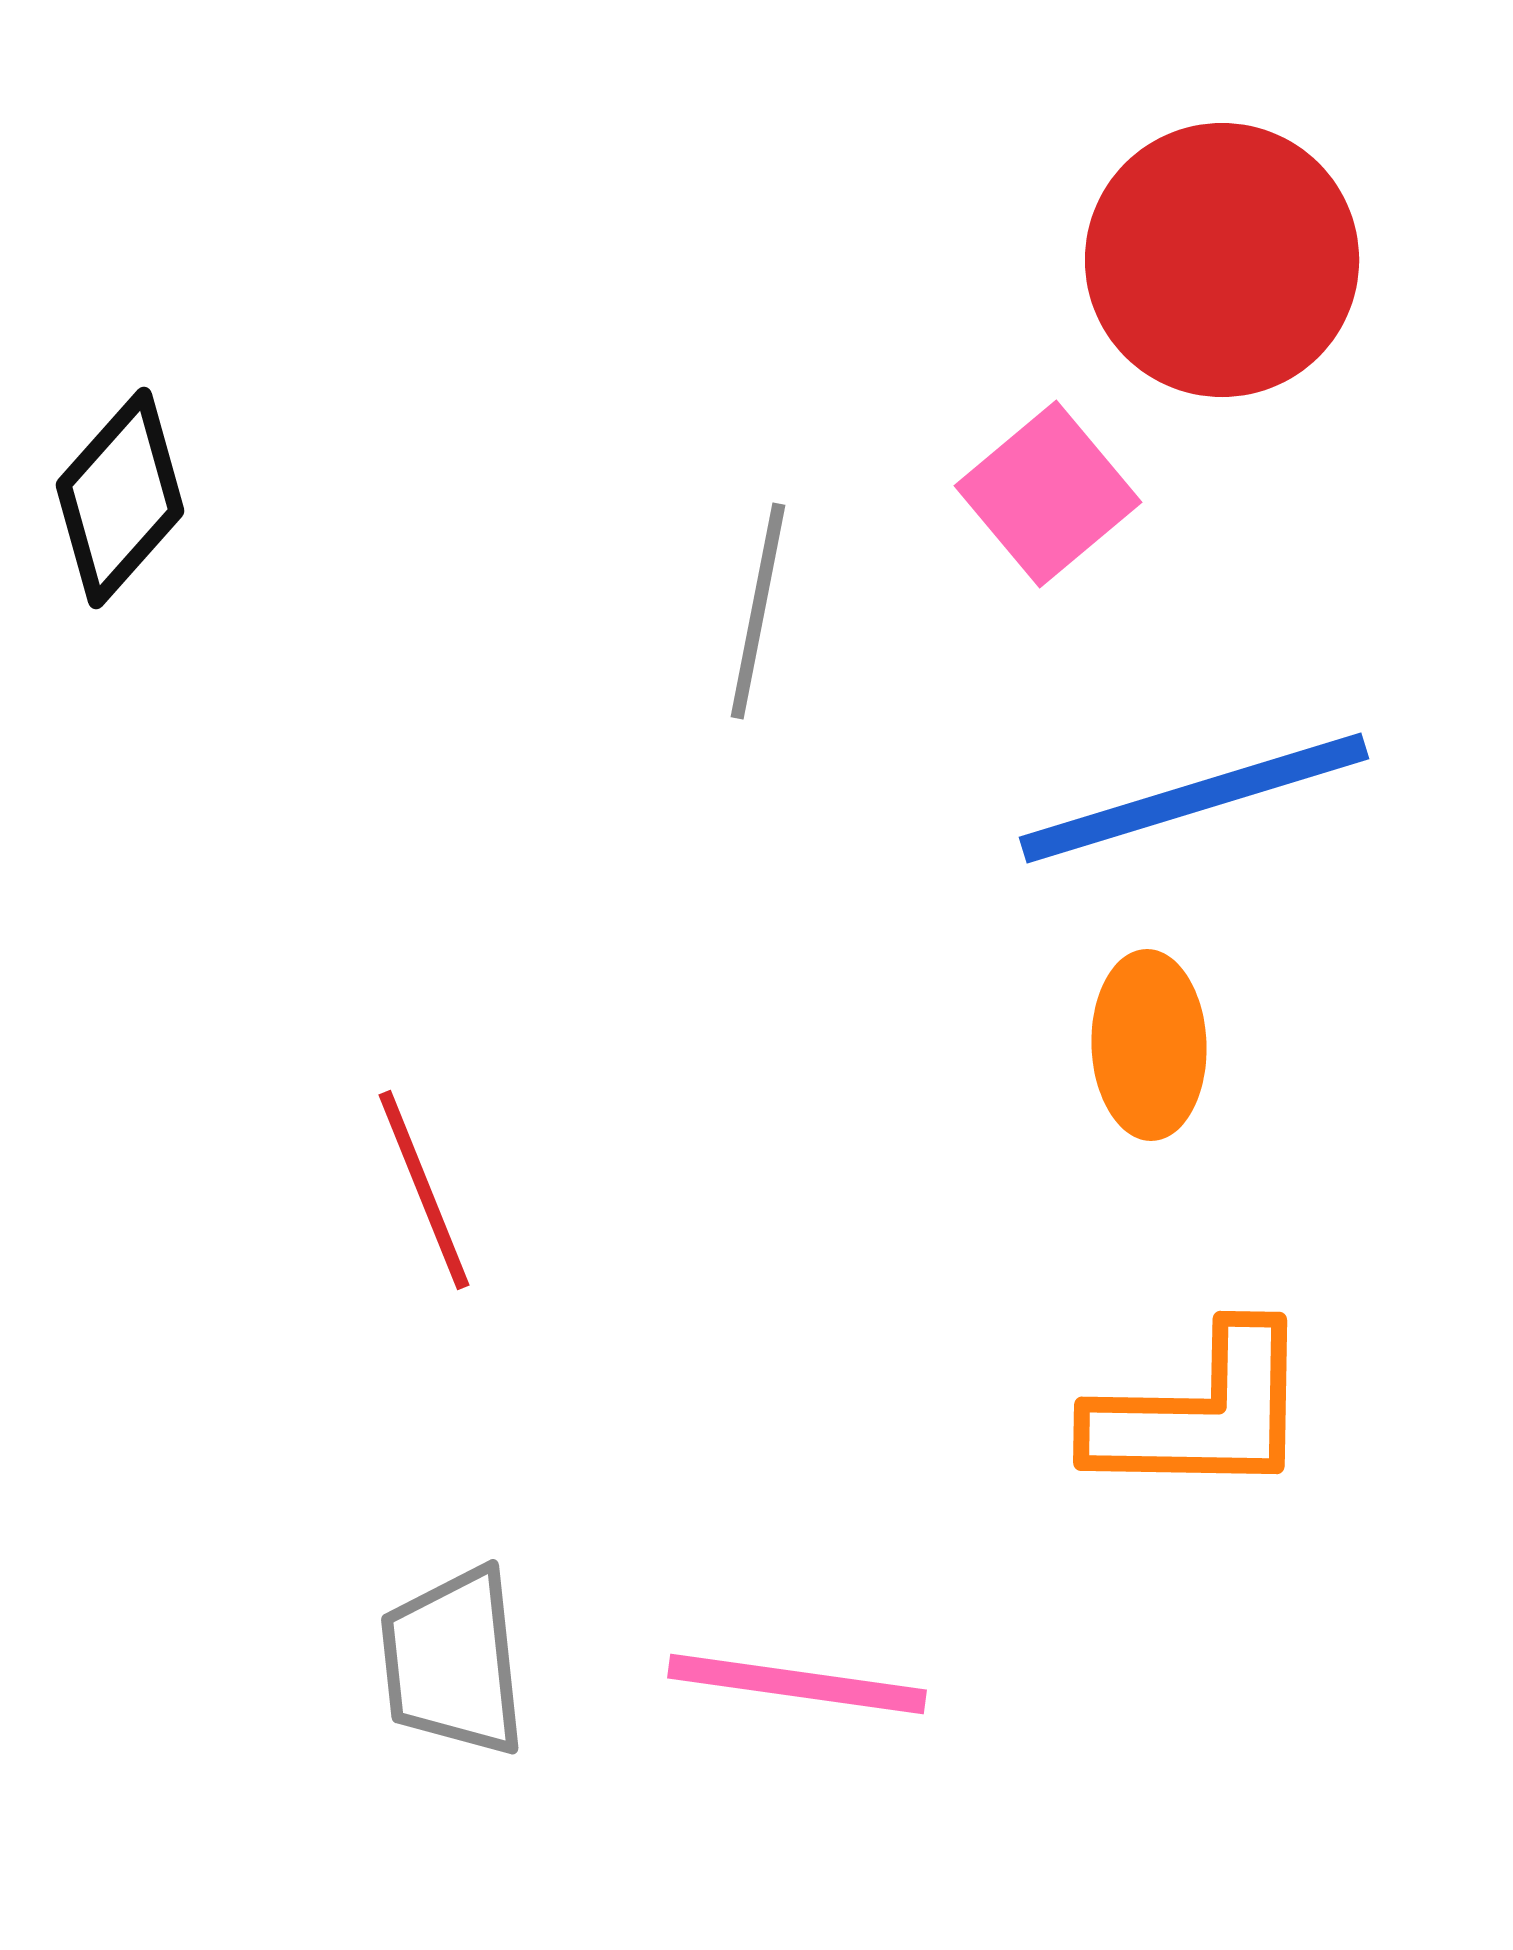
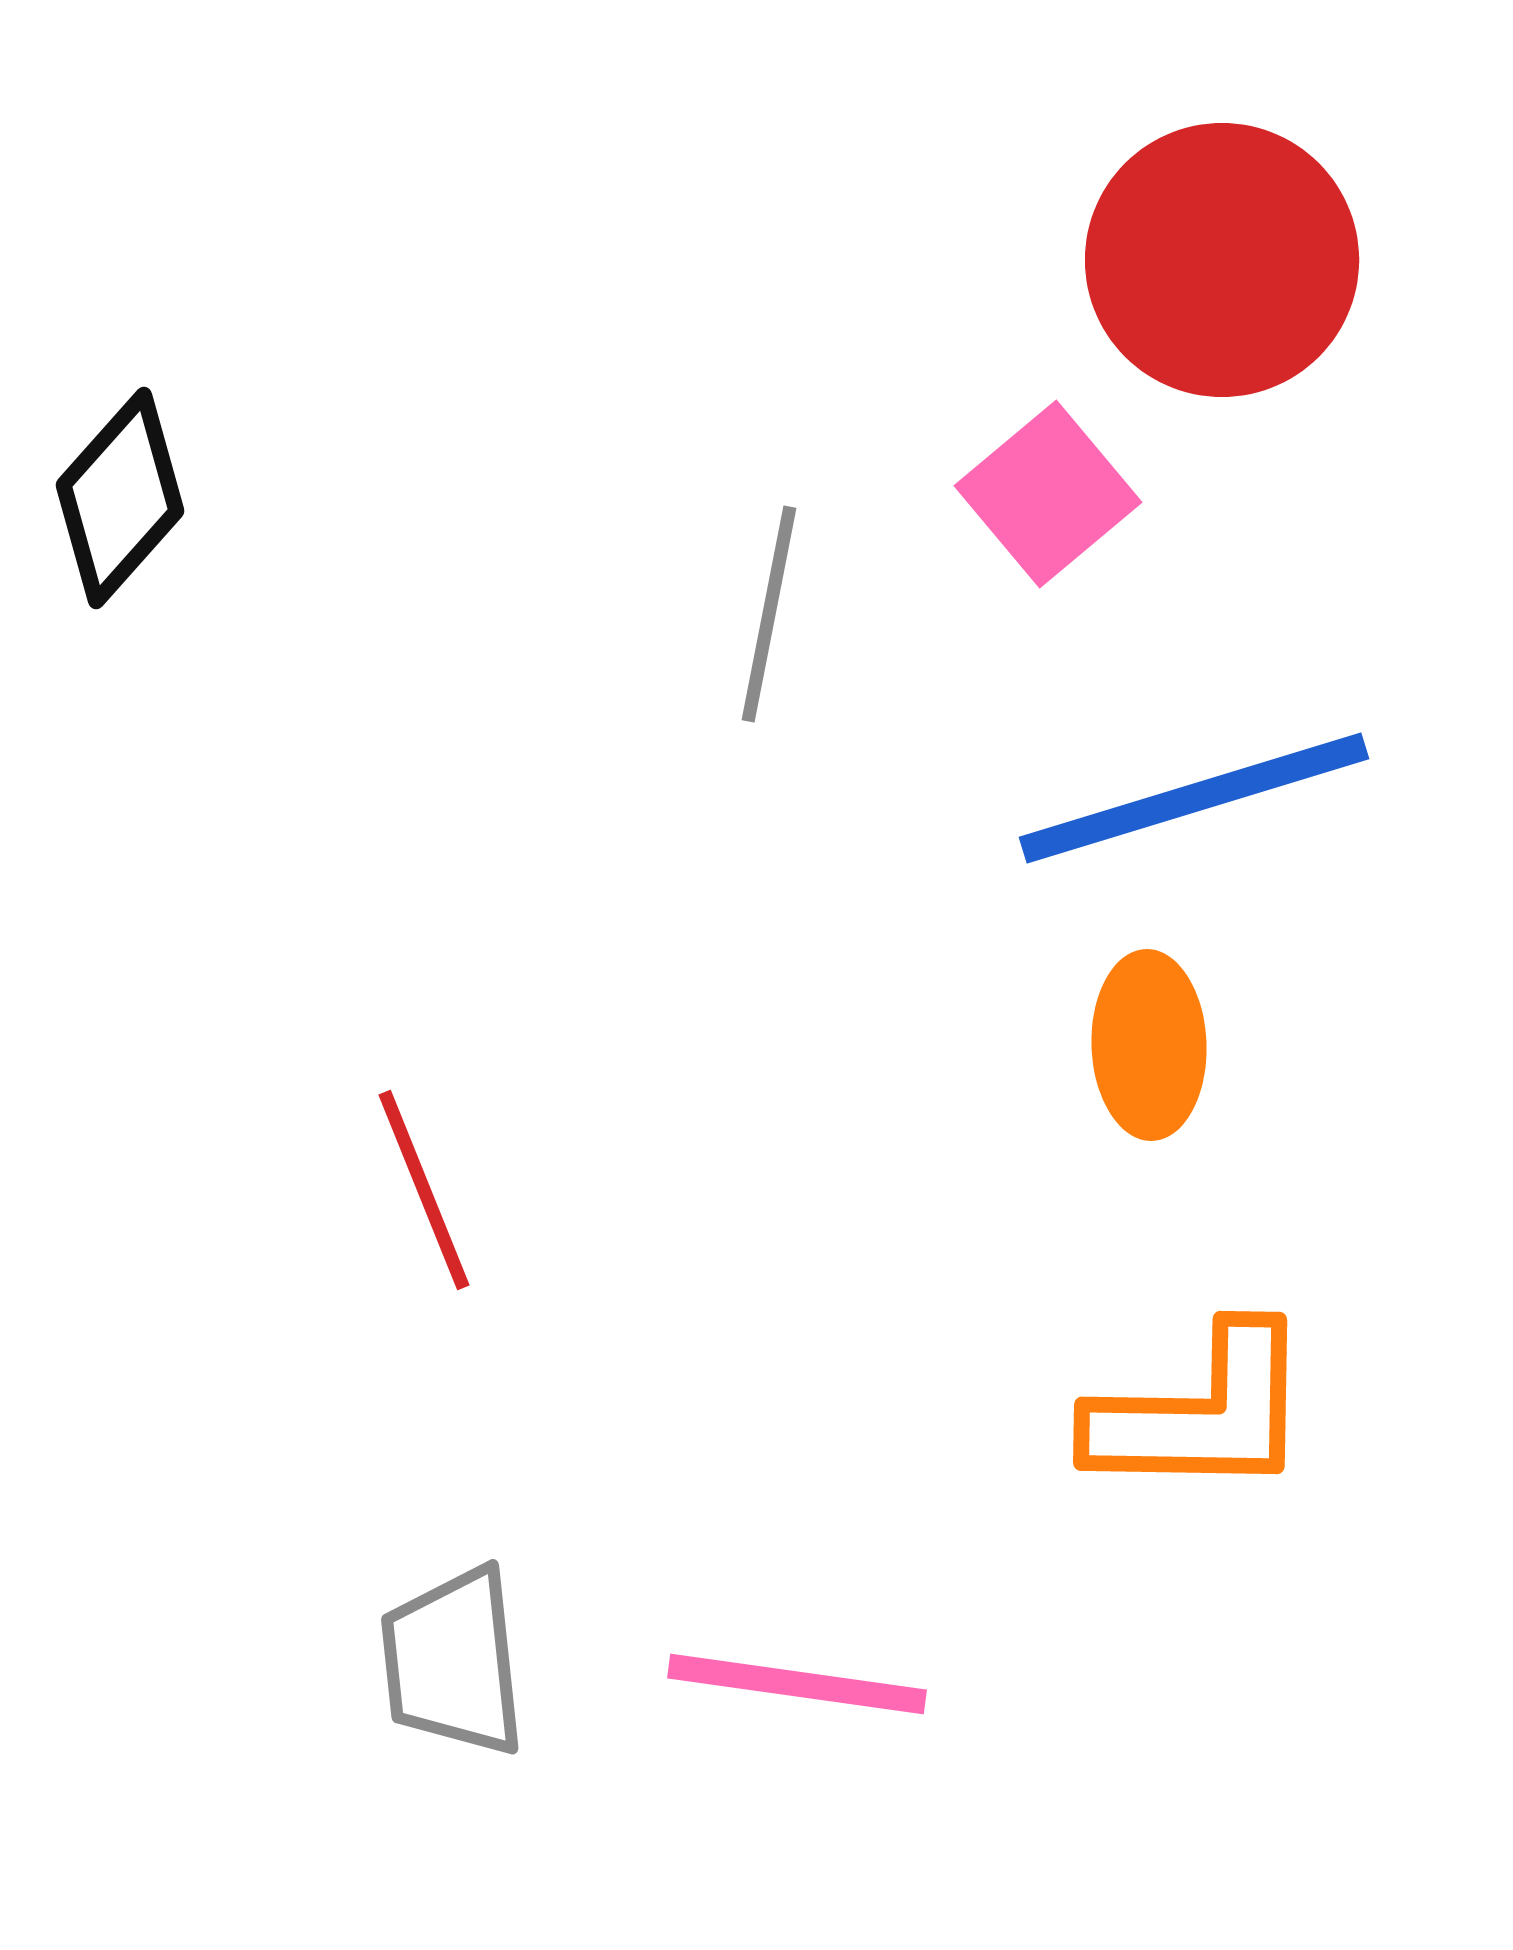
gray line: moved 11 px right, 3 px down
